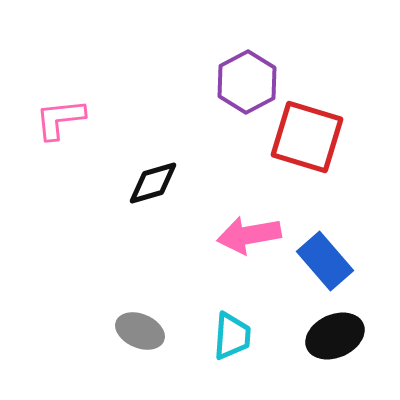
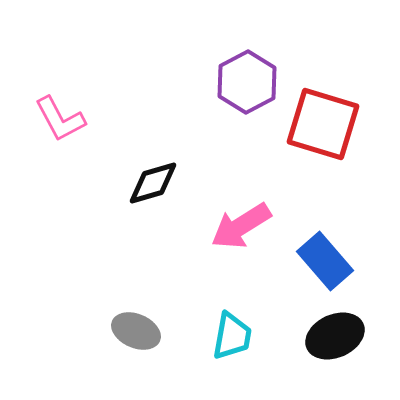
pink L-shape: rotated 112 degrees counterclockwise
red square: moved 16 px right, 13 px up
pink arrow: moved 8 px left, 9 px up; rotated 22 degrees counterclockwise
gray ellipse: moved 4 px left
cyan trapezoid: rotated 6 degrees clockwise
